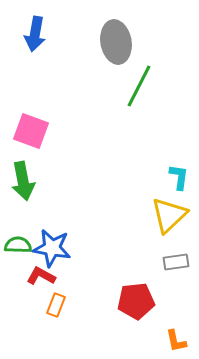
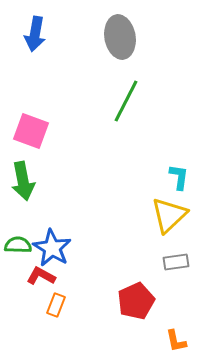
gray ellipse: moved 4 px right, 5 px up
green line: moved 13 px left, 15 px down
blue star: rotated 21 degrees clockwise
red pentagon: rotated 18 degrees counterclockwise
